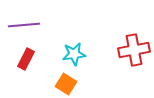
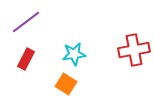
purple line: moved 2 px right, 3 px up; rotated 32 degrees counterclockwise
